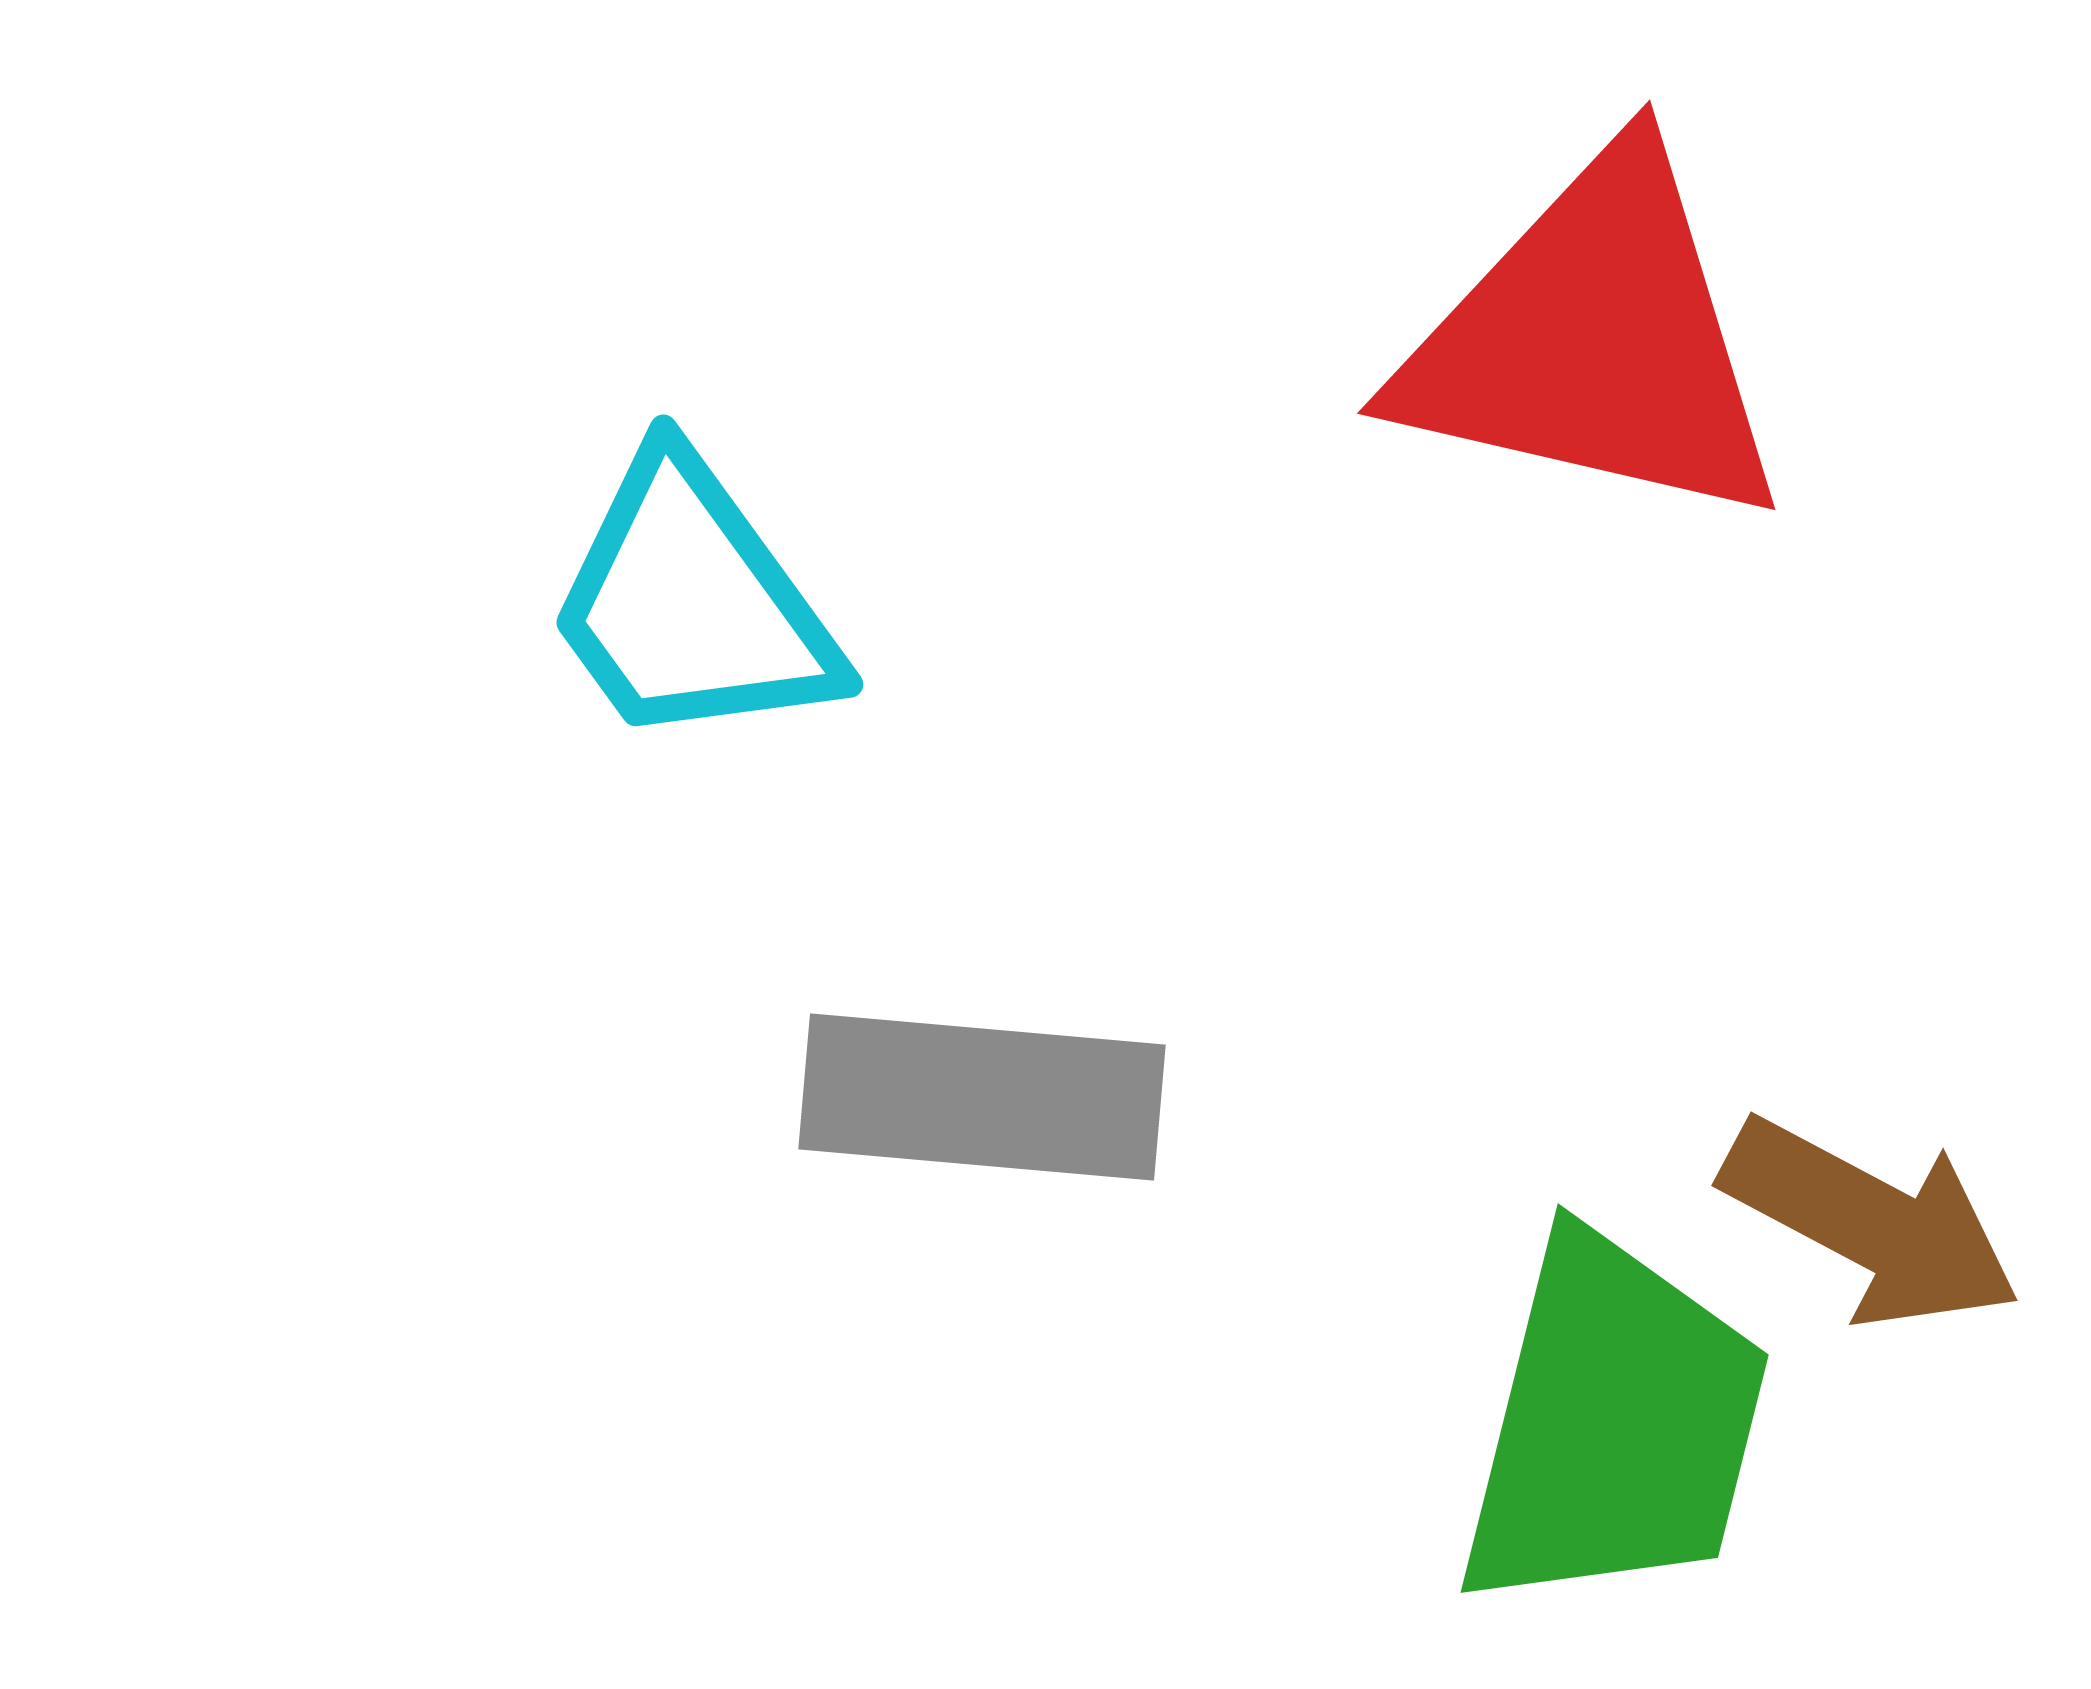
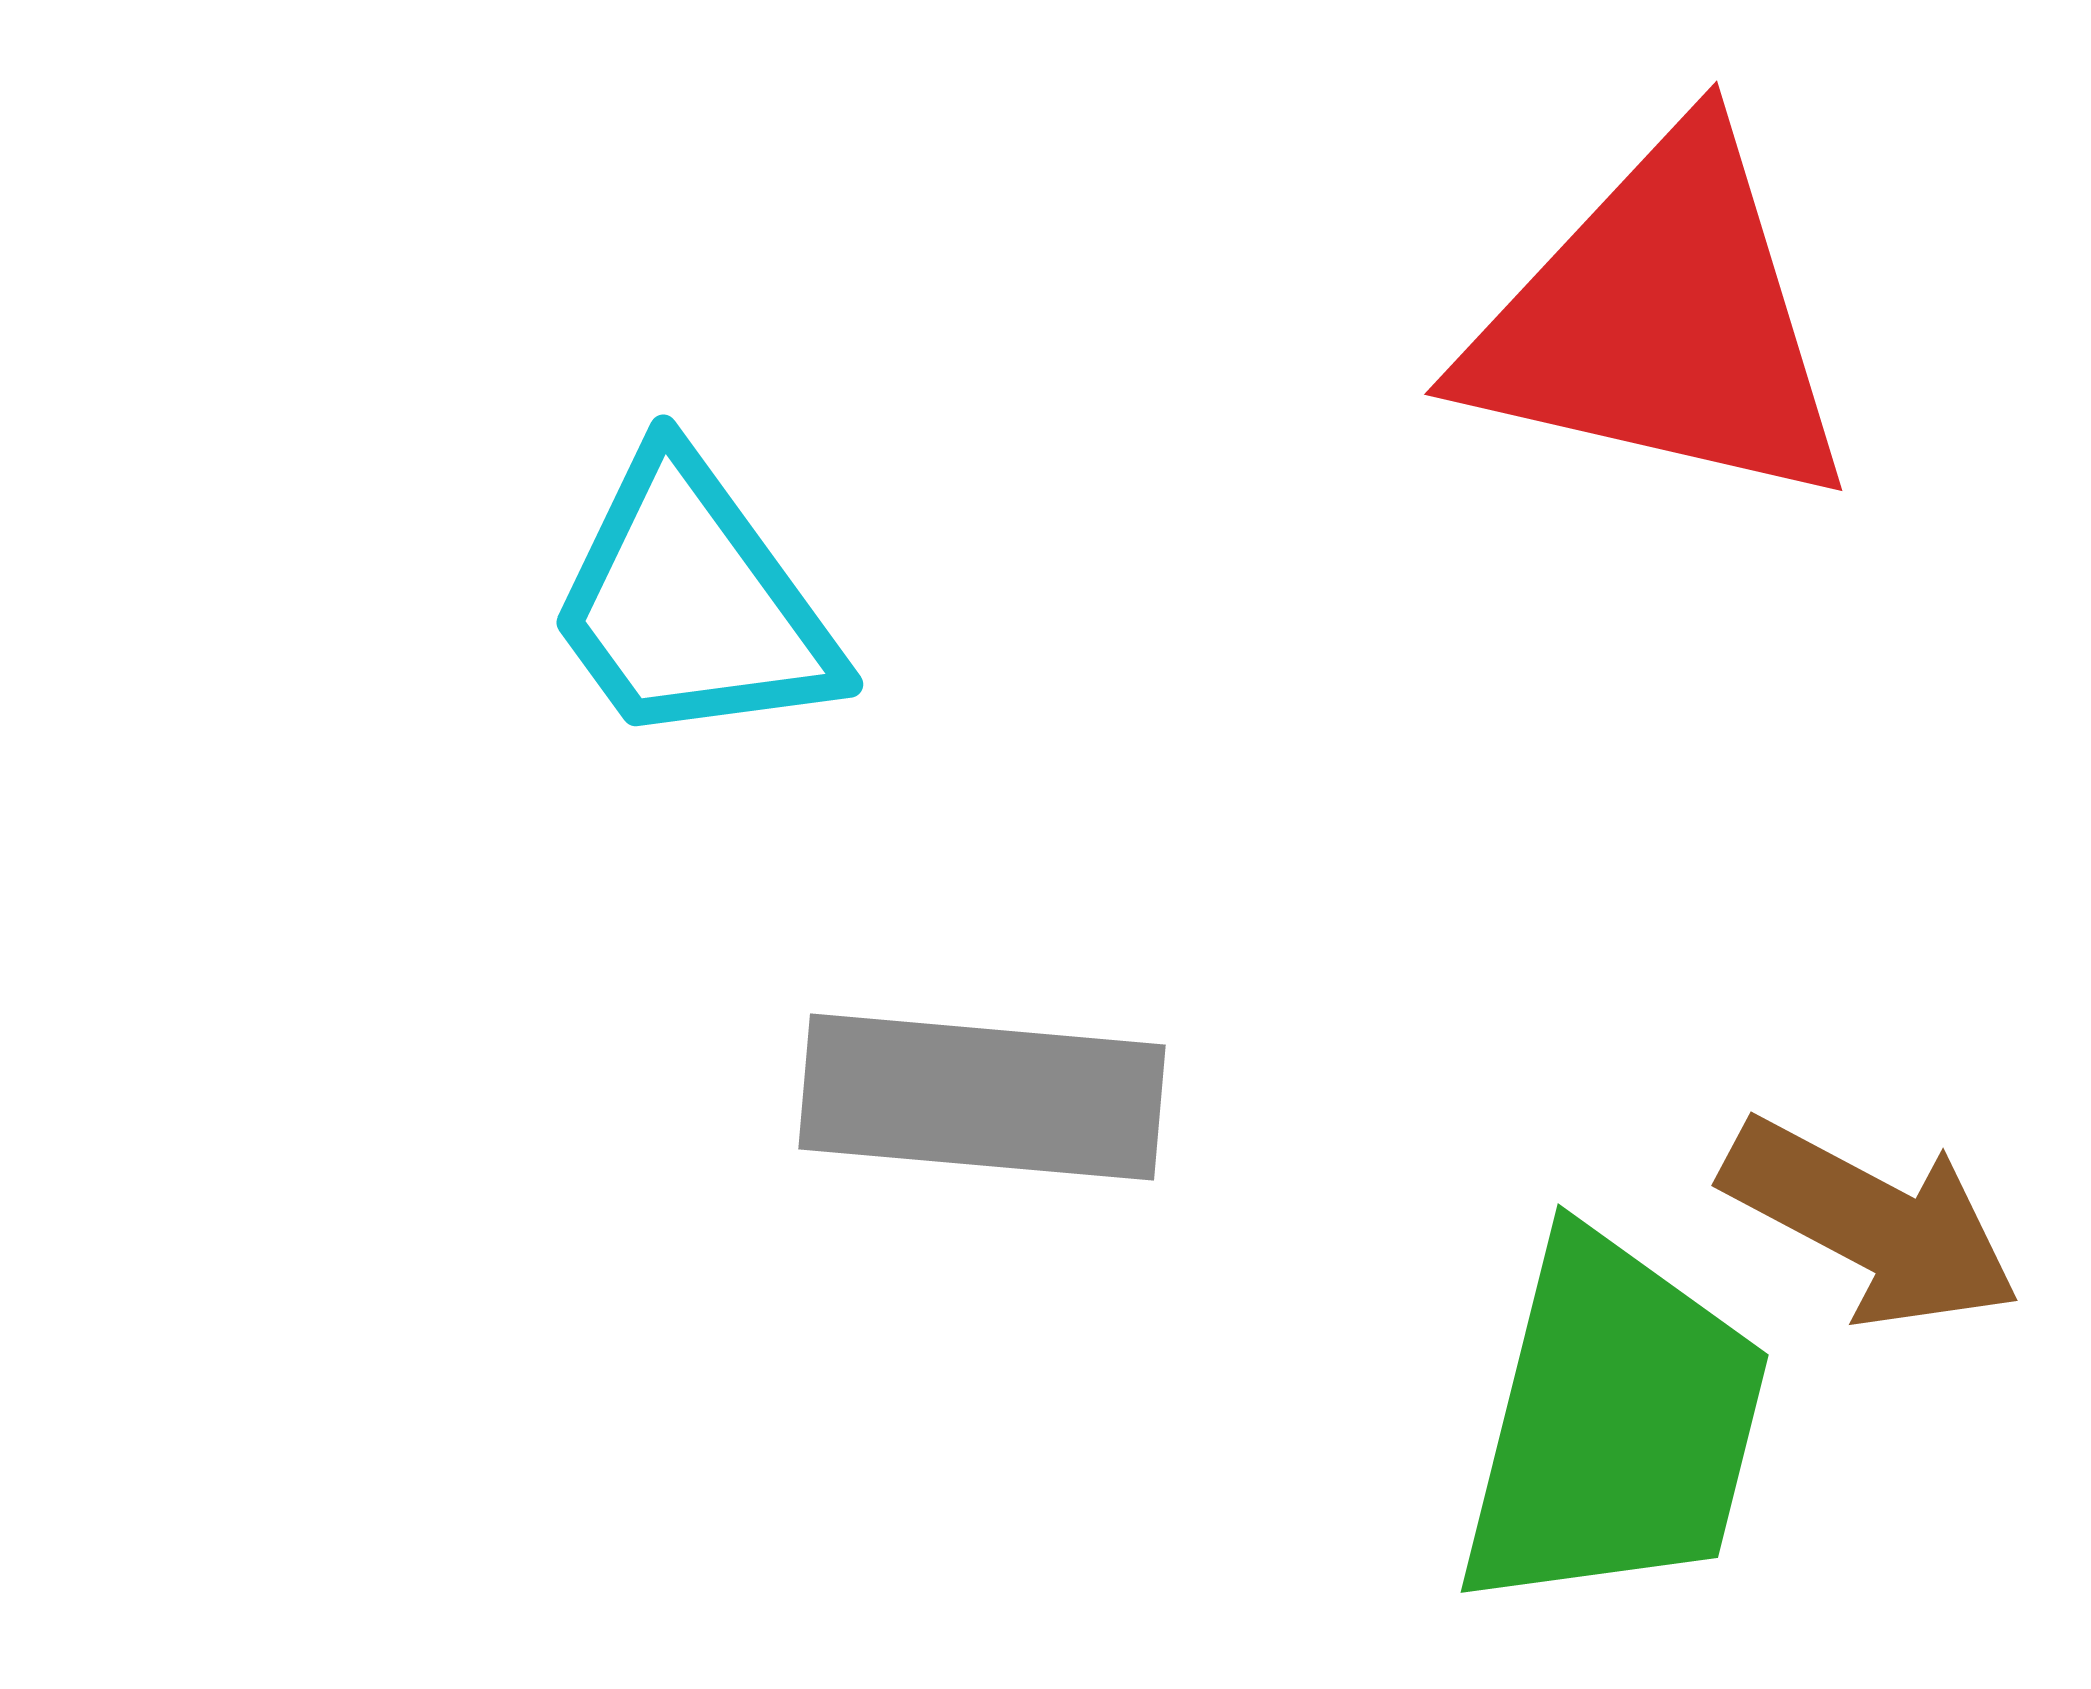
red triangle: moved 67 px right, 19 px up
